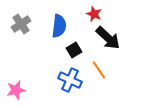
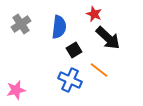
blue semicircle: moved 1 px down
orange line: rotated 18 degrees counterclockwise
